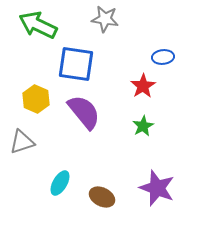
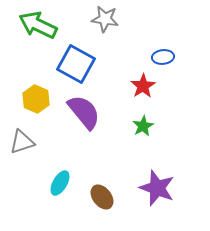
blue square: rotated 21 degrees clockwise
brown ellipse: rotated 25 degrees clockwise
